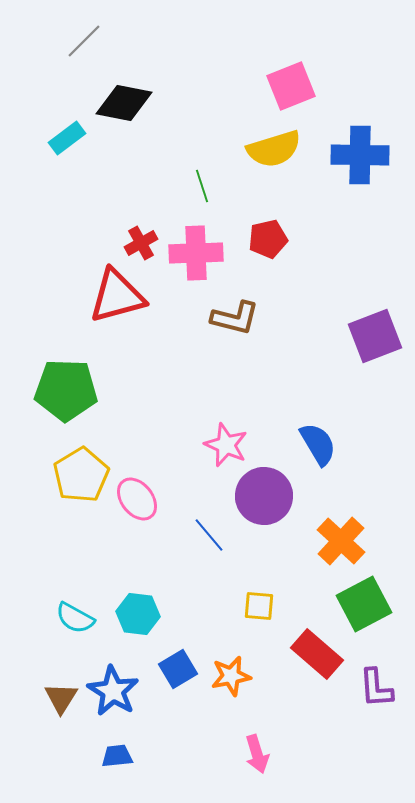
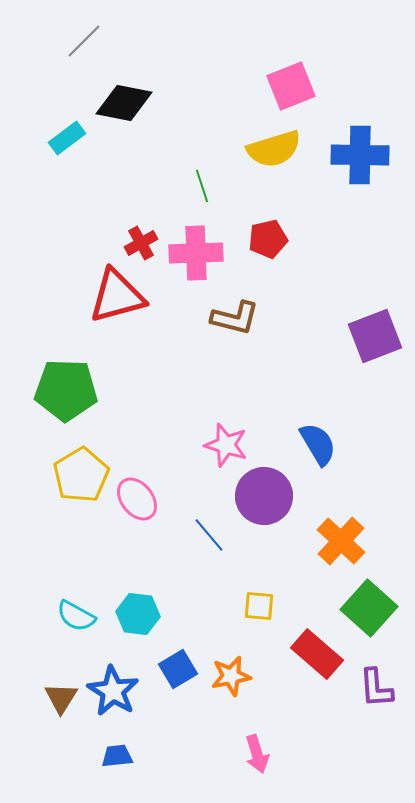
pink star: rotated 6 degrees counterclockwise
green square: moved 5 px right, 4 px down; rotated 20 degrees counterclockwise
cyan semicircle: moved 1 px right, 2 px up
